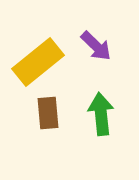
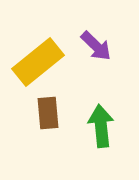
green arrow: moved 12 px down
